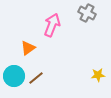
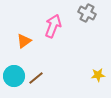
pink arrow: moved 1 px right, 1 px down
orange triangle: moved 4 px left, 7 px up
